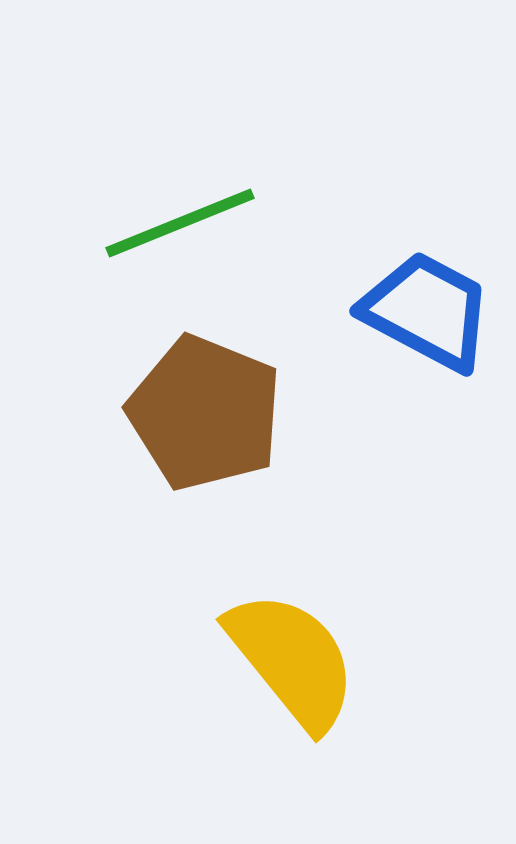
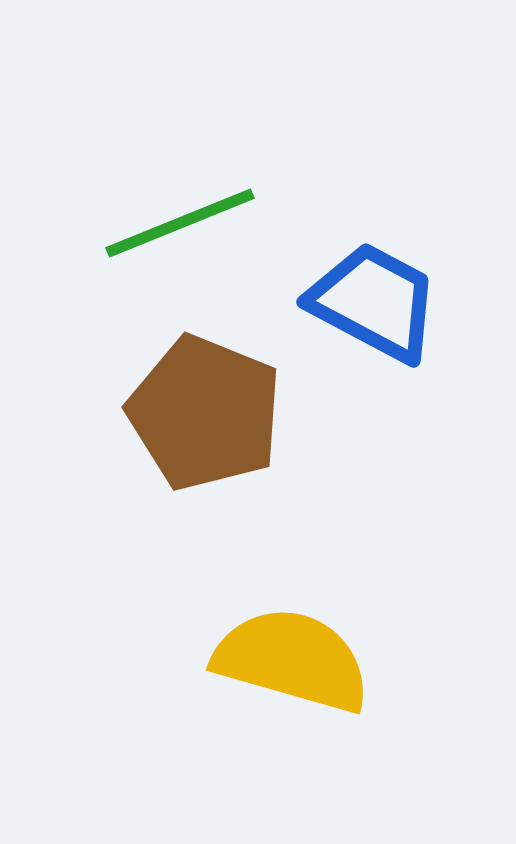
blue trapezoid: moved 53 px left, 9 px up
yellow semicircle: rotated 35 degrees counterclockwise
